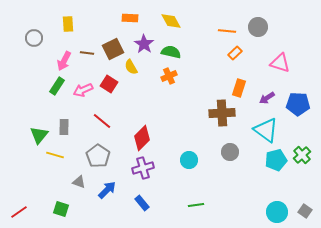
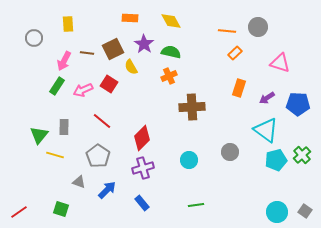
brown cross at (222, 113): moved 30 px left, 6 px up
